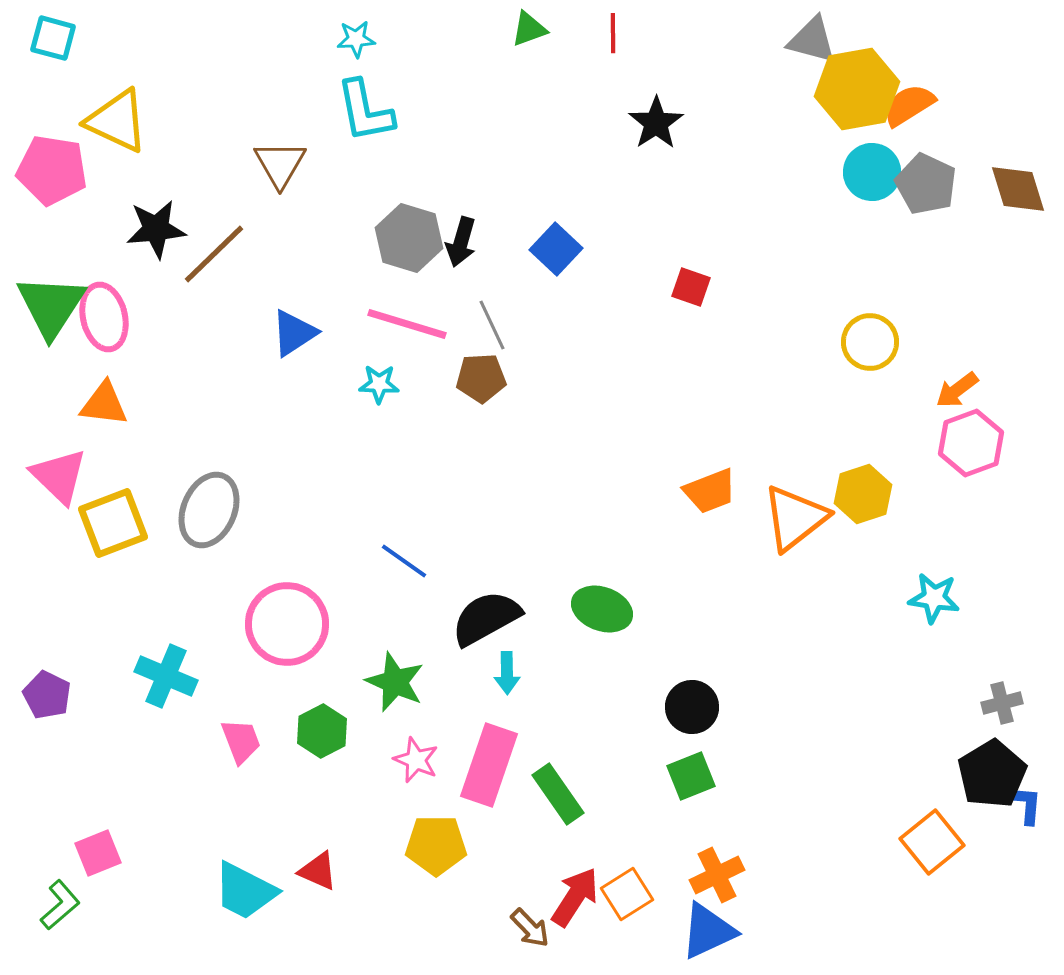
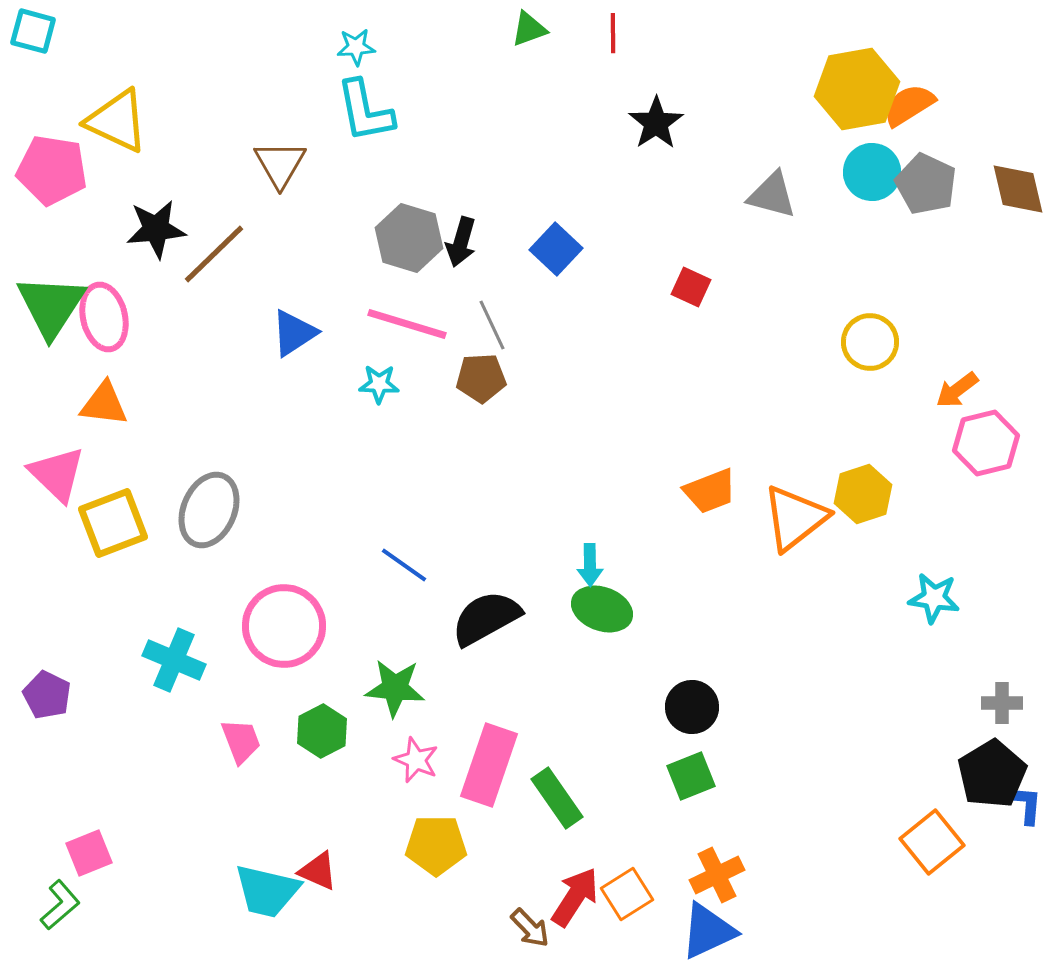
cyan square at (53, 38): moved 20 px left, 7 px up
cyan star at (356, 39): moved 8 px down
gray triangle at (812, 40): moved 40 px left, 155 px down
brown diamond at (1018, 189): rotated 4 degrees clockwise
red square at (691, 287): rotated 6 degrees clockwise
pink hexagon at (971, 443): moved 15 px right; rotated 6 degrees clockwise
pink triangle at (59, 476): moved 2 px left, 2 px up
blue line at (404, 561): moved 4 px down
pink circle at (287, 624): moved 3 px left, 2 px down
cyan arrow at (507, 673): moved 83 px right, 108 px up
cyan cross at (166, 676): moved 8 px right, 16 px up
green star at (395, 682): moved 6 px down; rotated 18 degrees counterclockwise
gray cross at (1002, 703): rotated 15 degrees clockwise
green rectangle at (558, 794): moved 1 px left, 4 px down
pink square at (98, 853): moved 9 px left
cyan trapezoid at (245, 891): moved 22 px right; rotated 14 degrees counterclockwise
